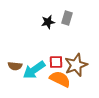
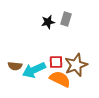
gray rectangle: moved 1 px left, 1 px down
cyan arrow: rotated 10 degrees clockwise
